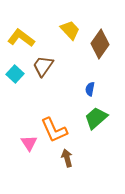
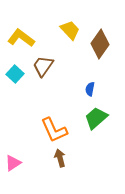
pink triangle: moved 16 px left, 20 px down; rotated 30 degrees clockwise
brown arrow: moved 7 px left
